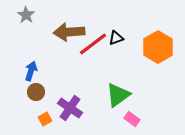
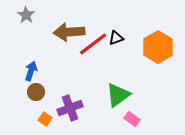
purple cross: rotated 35 degrees clockwise
orange square: rotated 24 degrees counterclockwise
